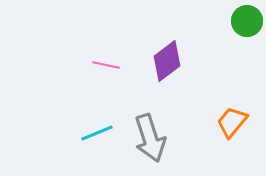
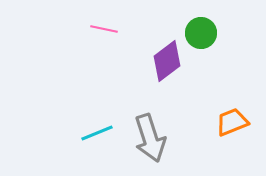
green circle: moved 46 px left, 12 px down
pink line: moved 2 px left, 36 px up
orange trapezoid: rotated 28 degrees clockwise
